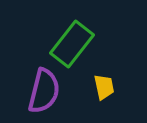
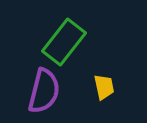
green rectangle: moved 8 px left, 2 px up
